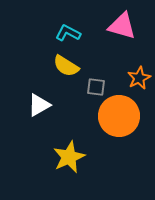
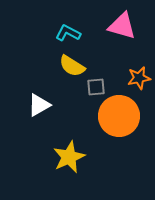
yellow semicircle: moved 6 px right
orange star: rotated 15 degrees clockwise
gray square: rotated 12 degrees counterclockwise
